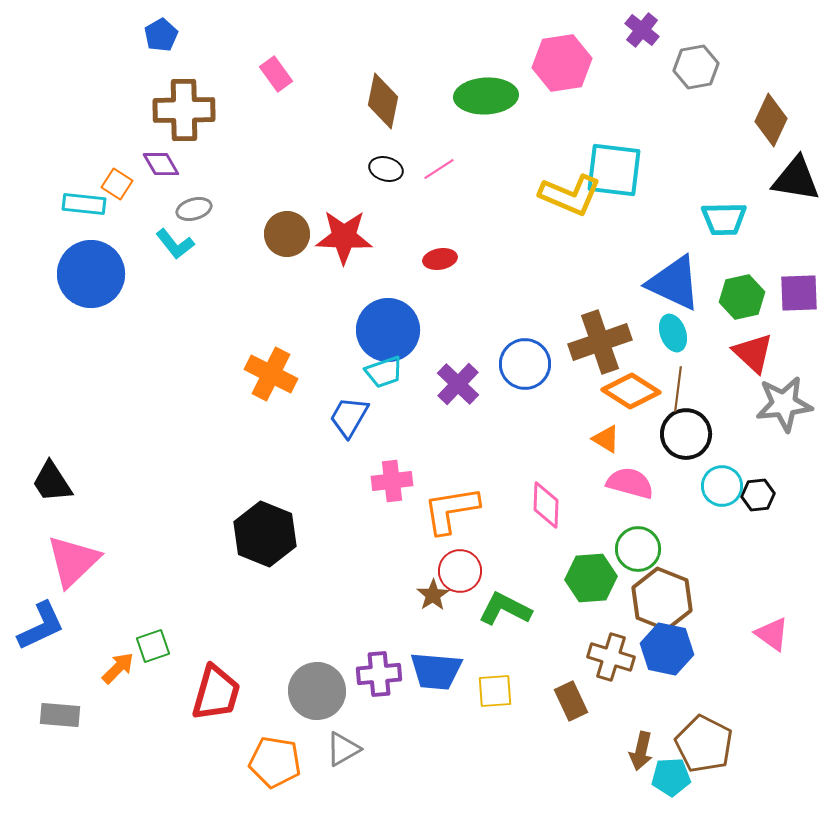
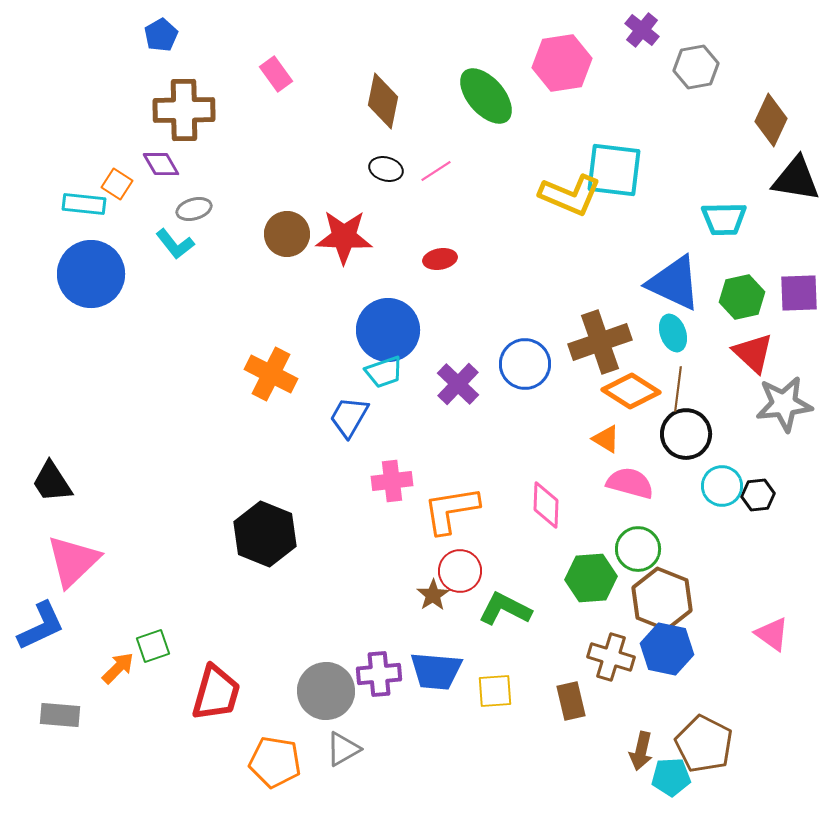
green ellipse at (486, 96): rotated 52 degrees clockwise
pink line at (439, 169): moved 3 px left, 2 px down
gray circle at (317, 691): moved 9 px right
brown rectangle at (571, 701): rotated 12 degrees clockwise
